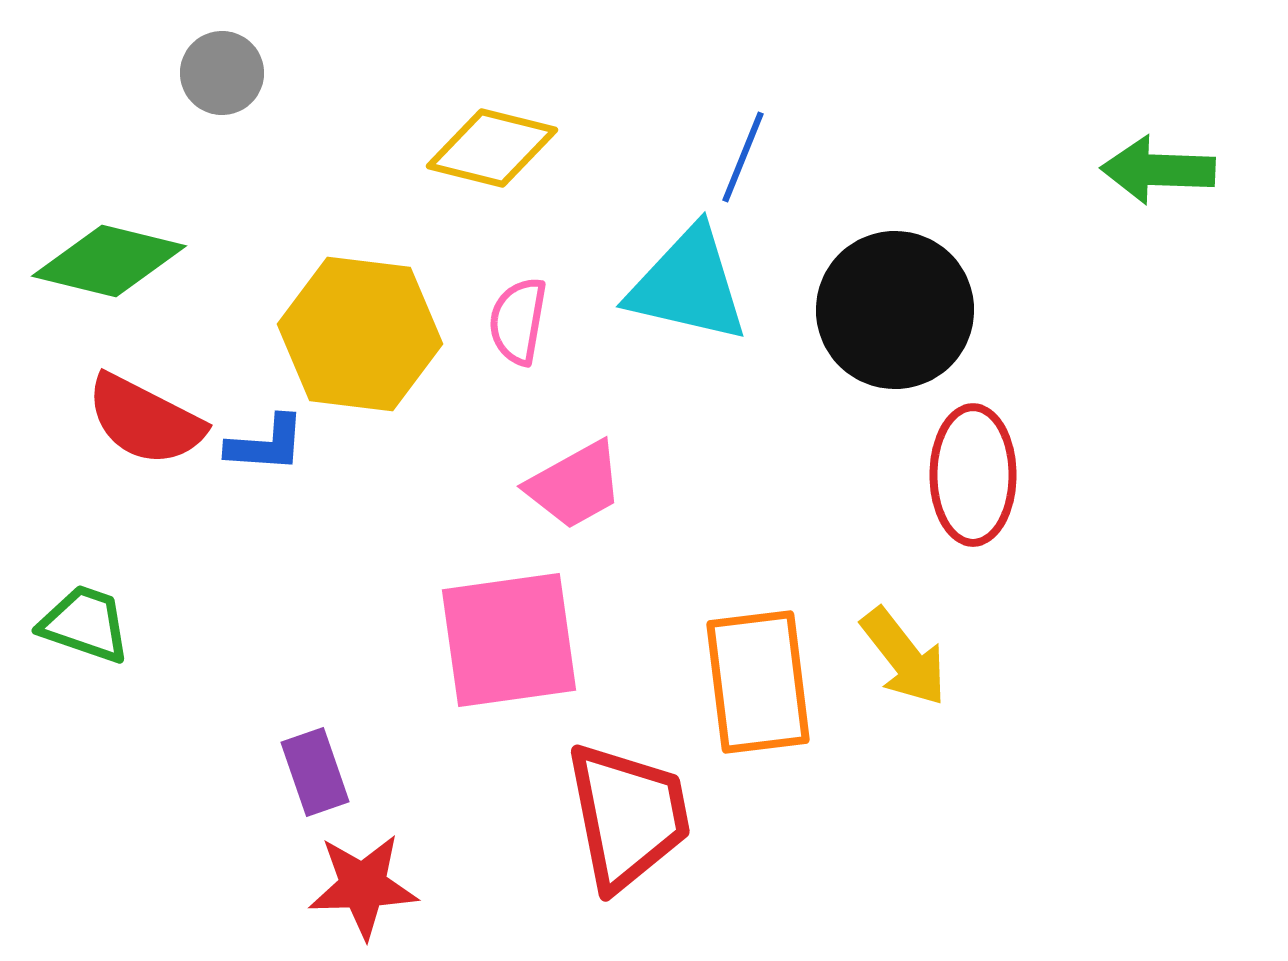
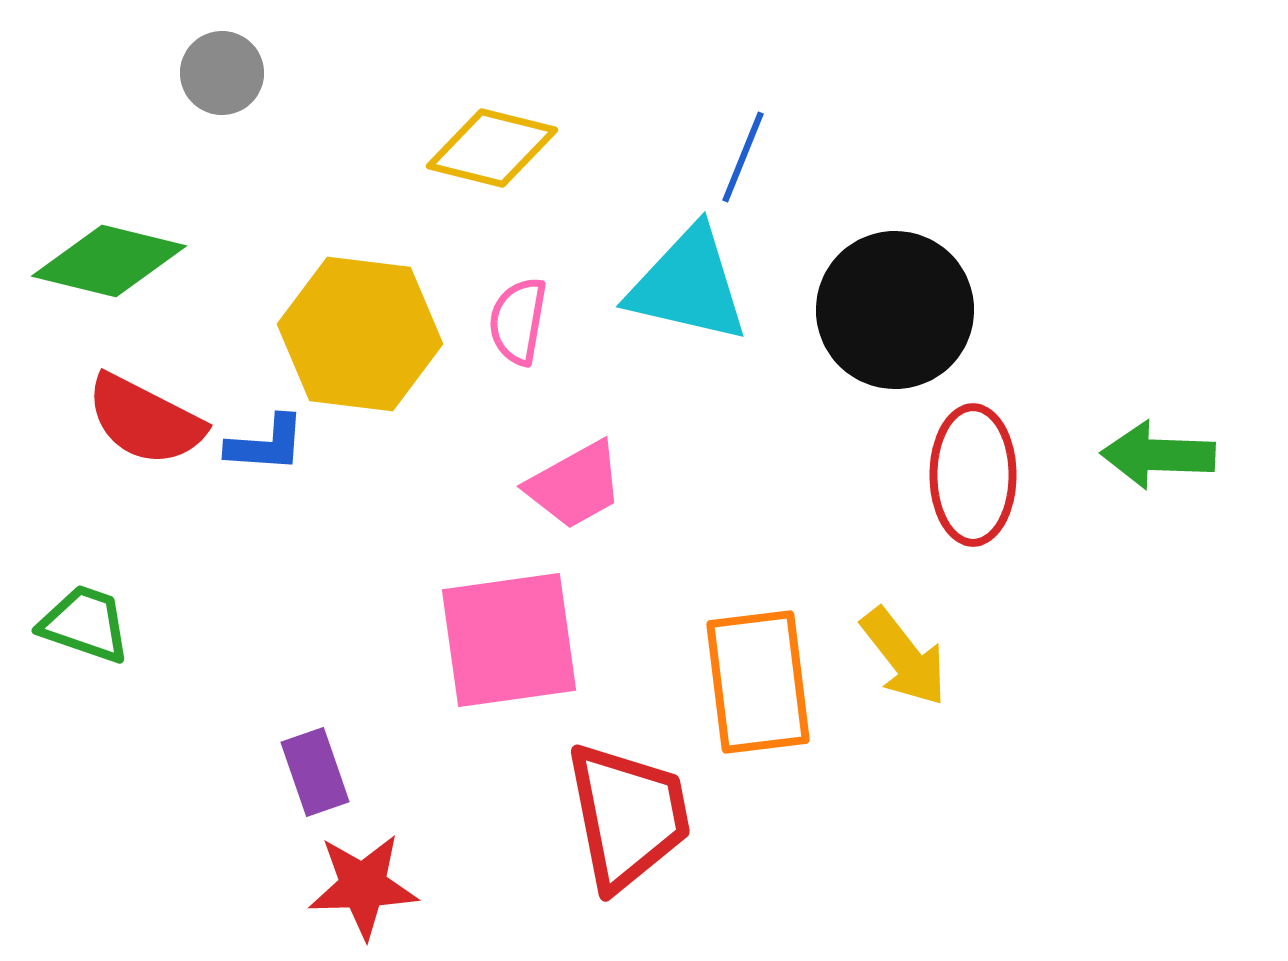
green arrow: moved 285 px down
